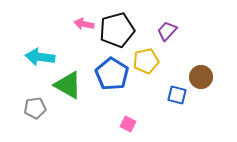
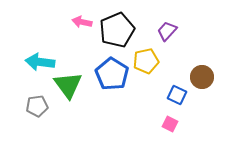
pink arrow: moved 2 px left, 2 px up
black pentagon: rotated 8 degrees counterclockwise
cyan arrow: moved 5 px down
brown circle: moved 1 px right
green triangle: rotated 24 degrees clockwise
blue square: rotated 12 degrees clockwise
gray pentagon: moved 2 px right, 2 px up
pink square: moved 42 px right
